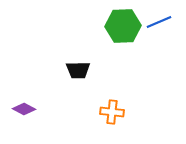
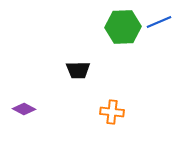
green hexagon: moved 1 px down
